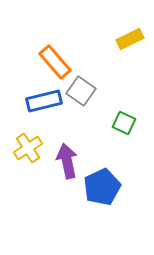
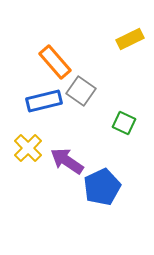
yellow cross: rotated 12 degrees counterclockwise
purple arrow: rotated 44 degrees counterclockwise
